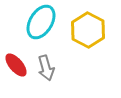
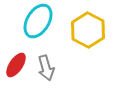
cyan ellipse: moved 3 px left, 1 px up
red ellipse: rotated 75 degrees clockwise
